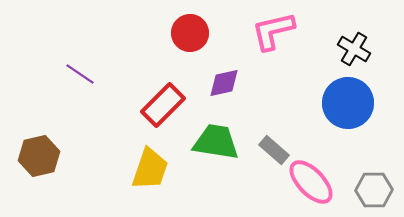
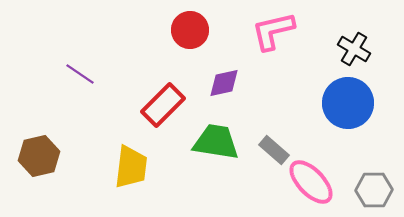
red circle: moved 3 px up
yellow trapezoid: moved 19 px left, 2 px up; rotated 12 degrees counterclockwise
